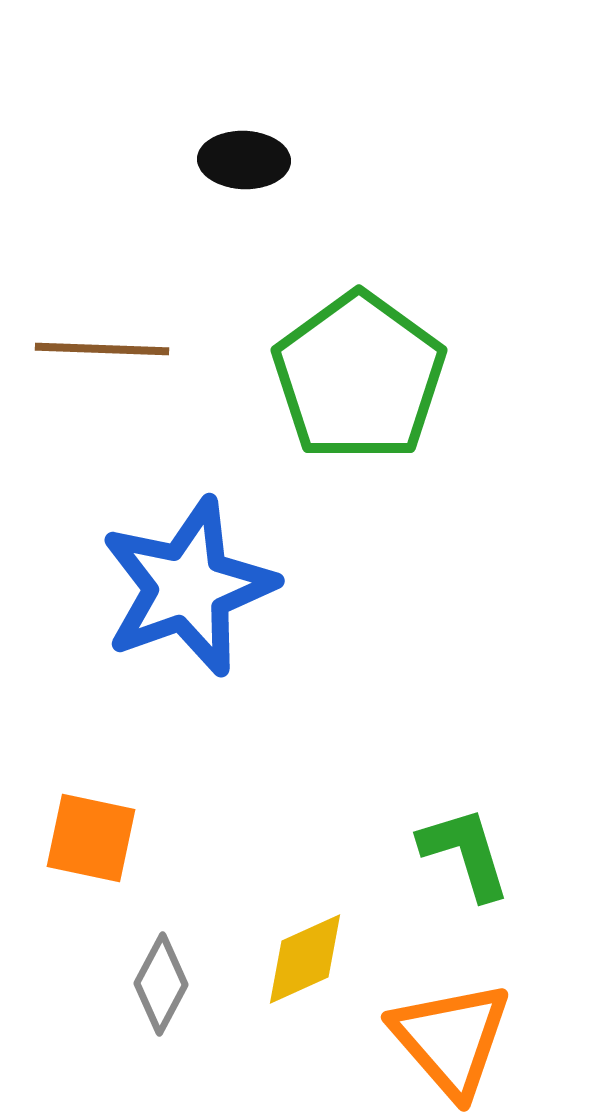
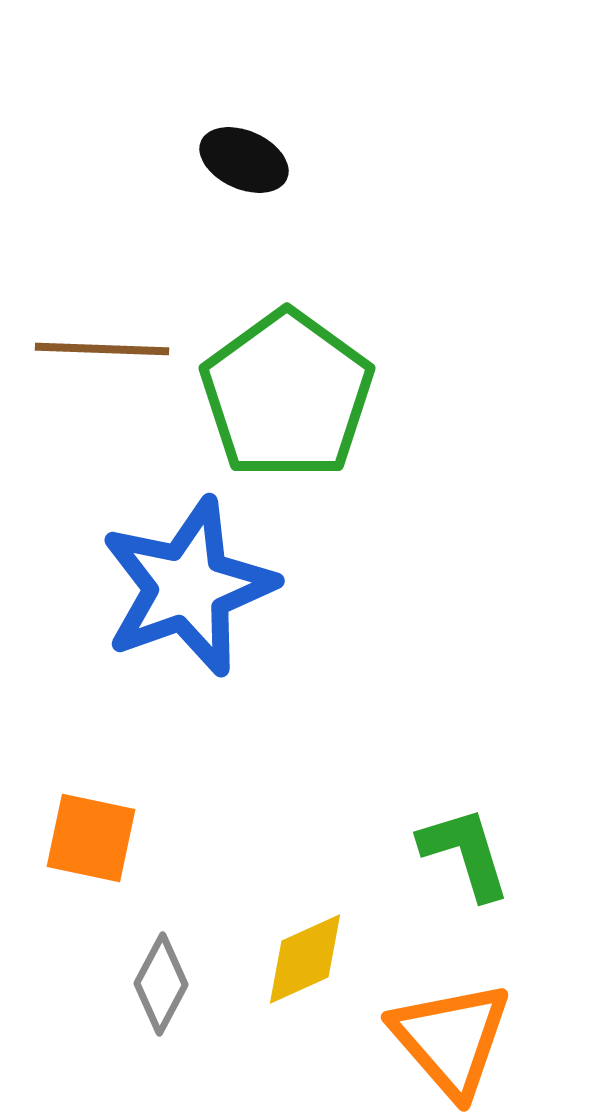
black ellipse: rotated 22 degrees clockwise
green pentagon: moved 72 px left, 18 px down
